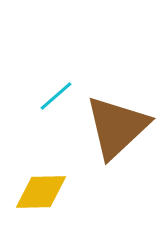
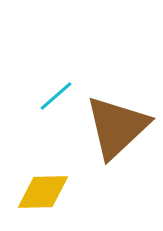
yellow diamond: moved 2 px right
